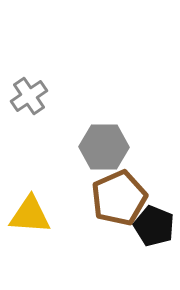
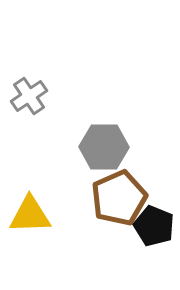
yellow triangle: rotated 6 degrees counterclockwise
